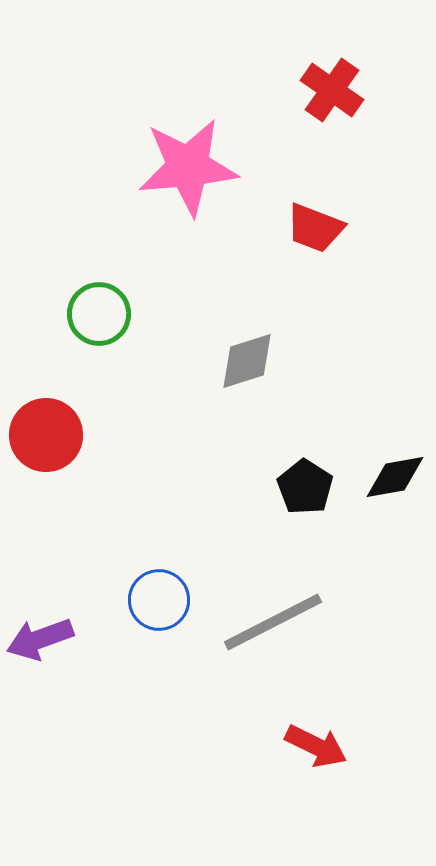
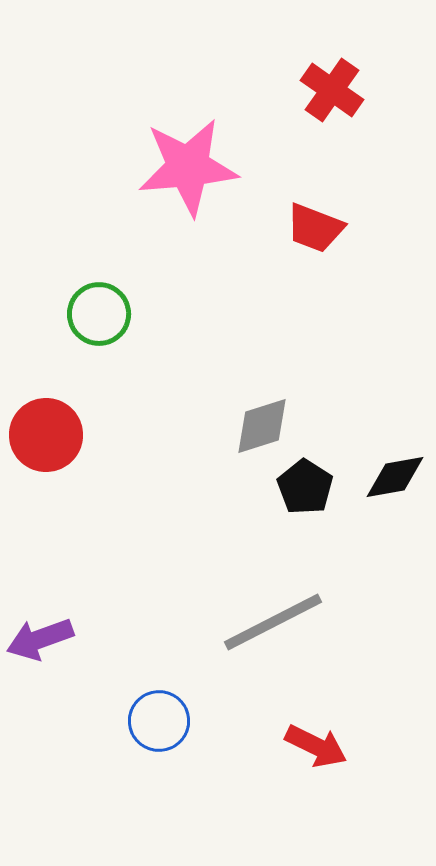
gray diamond: moved 15 px right, 65 px down
blue circle: moved 121 px down
